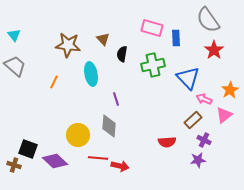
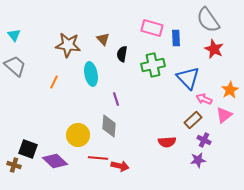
red star: moved 1 px up; rotated 12 degrees counterclockwise
